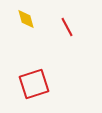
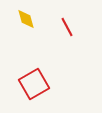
red square: rotated 12 degrees counterclockwise
